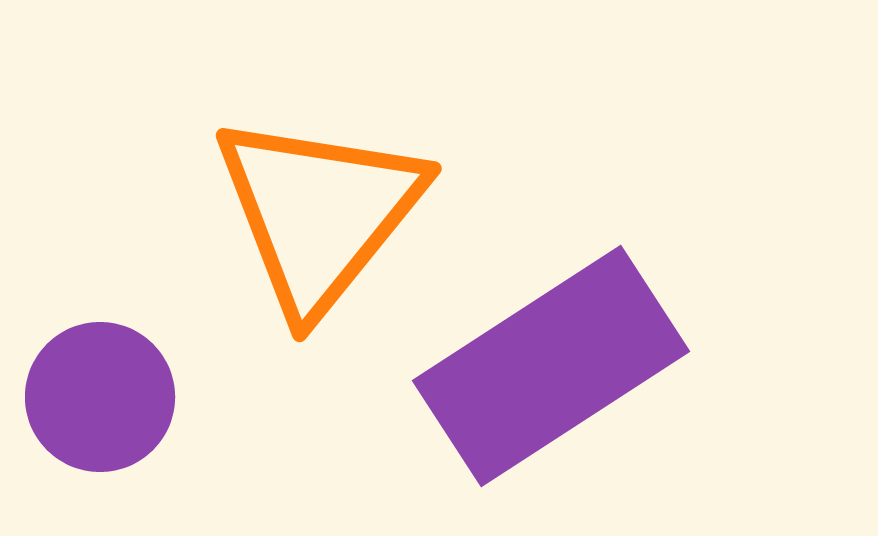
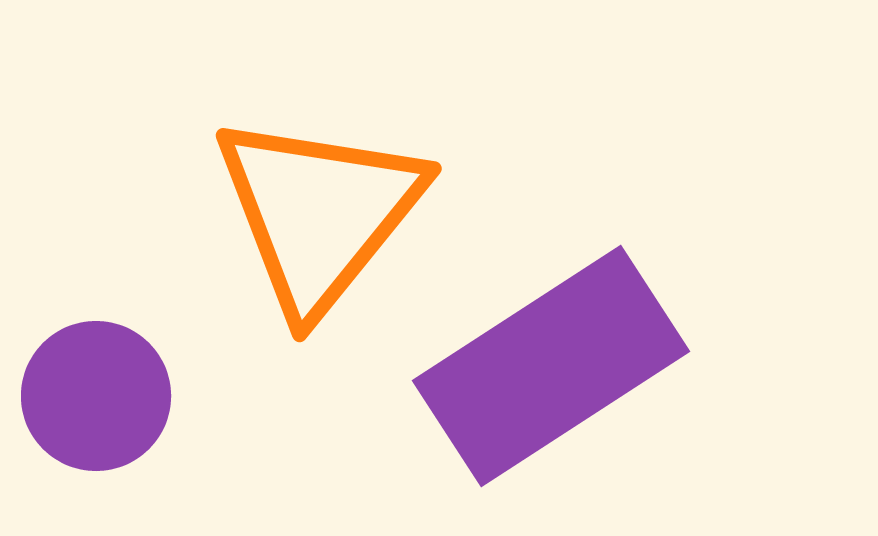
purple circle: moved 4 px left, 1 px up
